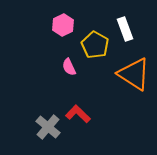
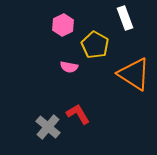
white rectangle: moved 11 px up
pink semicircle: rotated 54 degrees counterclockwise
red L-shape: rotated 15 degrees clockwise
